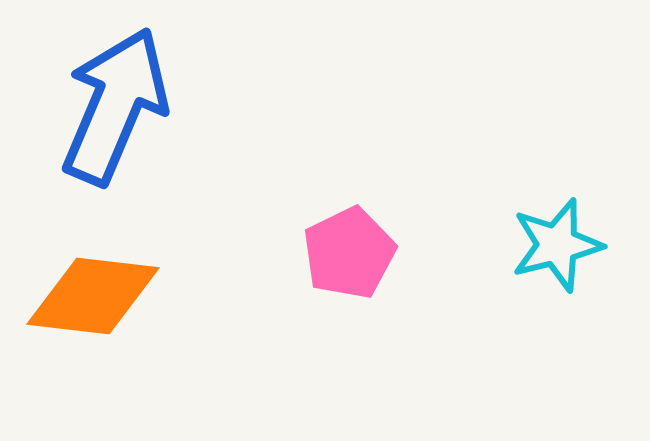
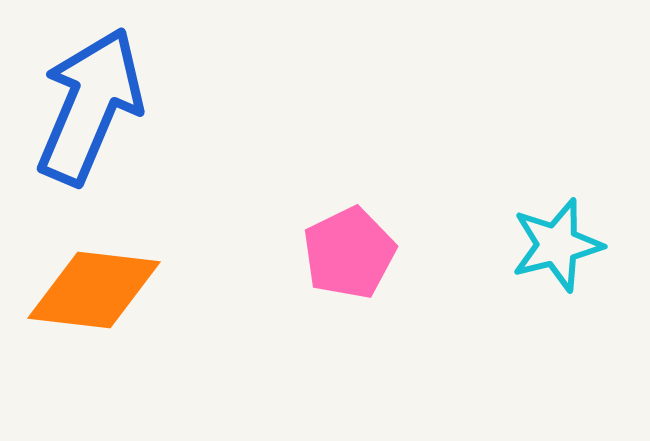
blue arrow: moved 25 px left
orange diamond: moved 1 px right, 6 px up
